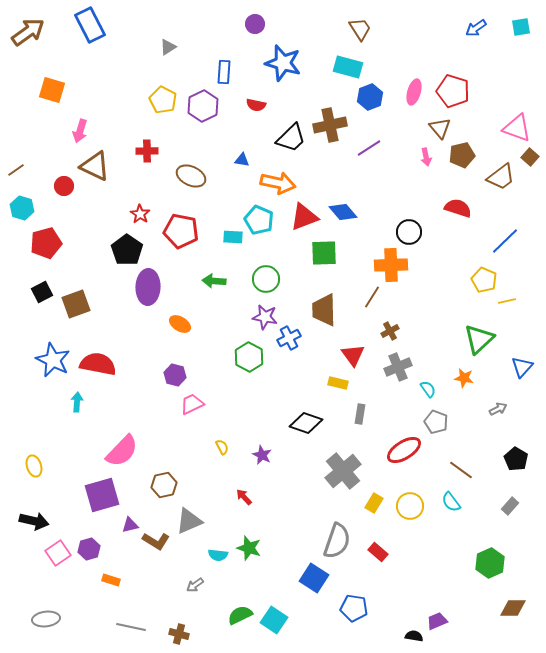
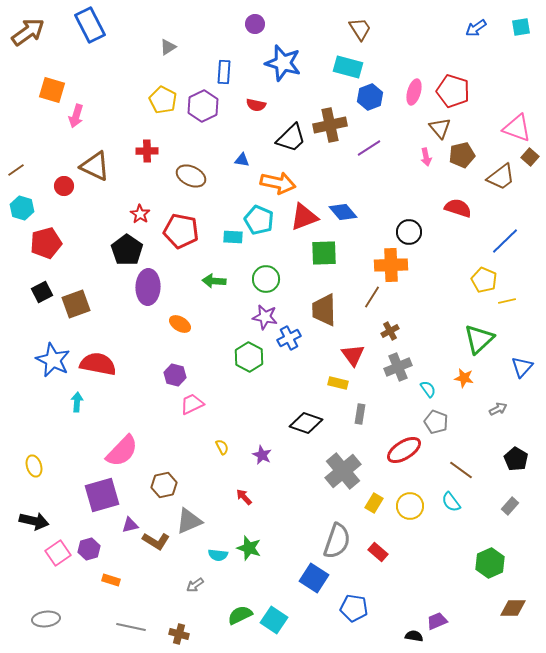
pink arrow at (80, 131): moved 4 px left, 15 px up
